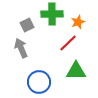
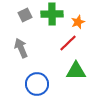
gray square: moved 2 px left, 10 px up
blue circle: moved 2 px left, 2 px down
